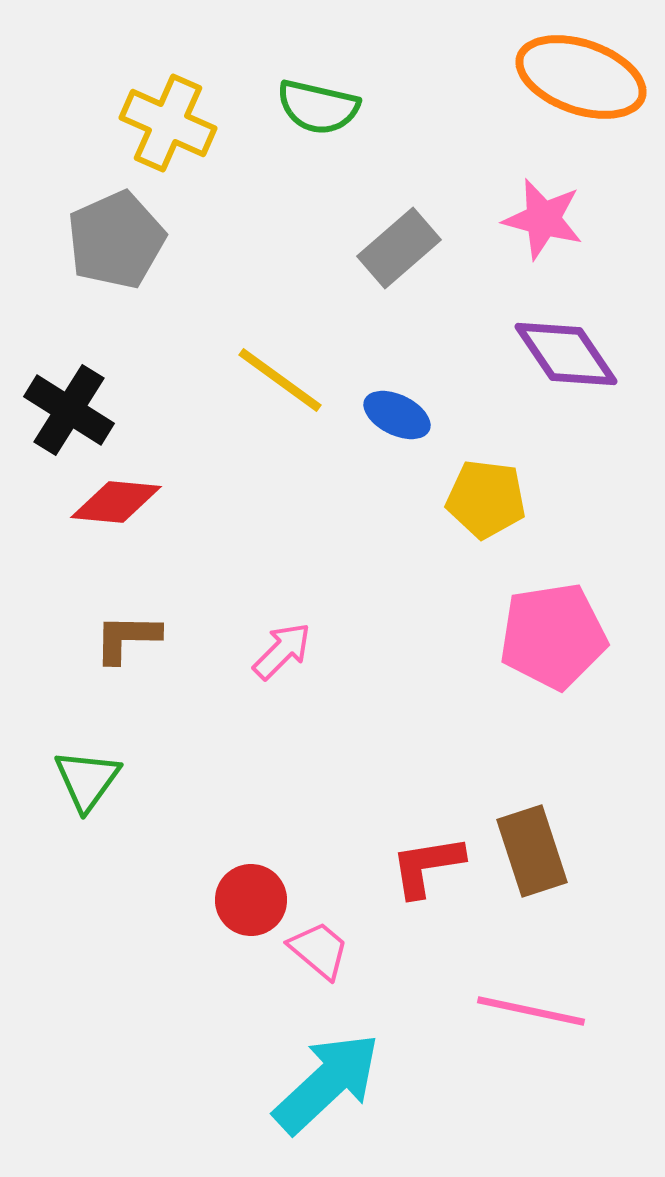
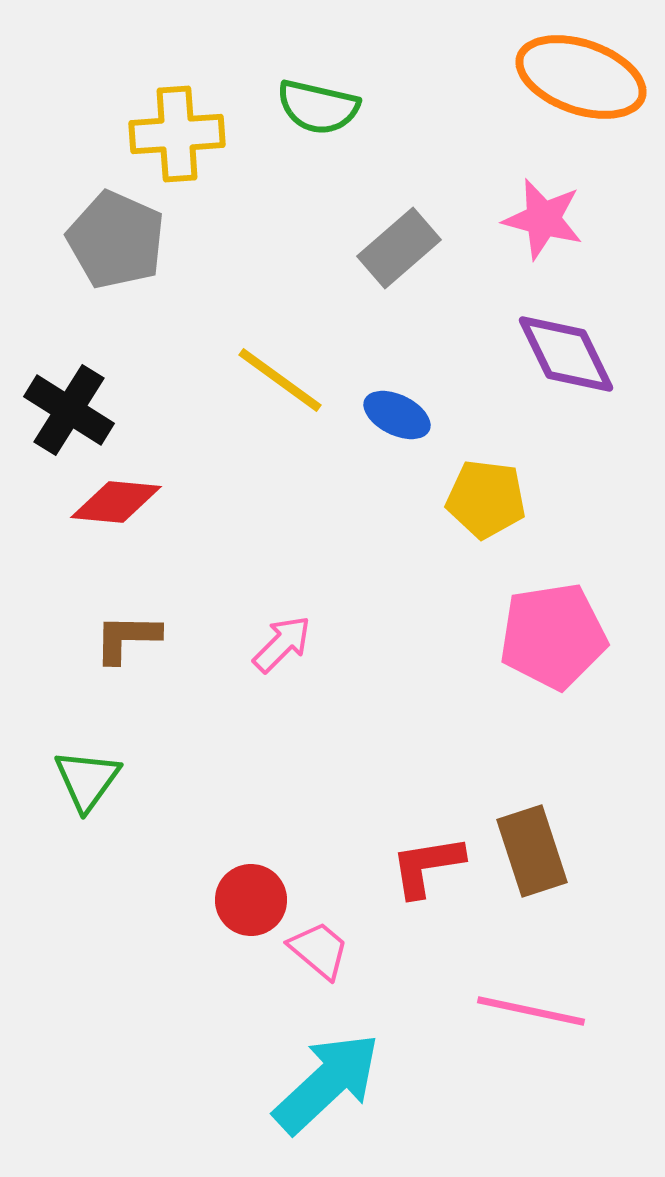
yellow cross: moved 9 px right, 11 px down; rotated 28 degrees counterclockwise
gray pentagon: rotated 24 degrees counterclockwise
purple diamond: rotated 8 degrees clockwise
pink arrow: moved 7 px up
